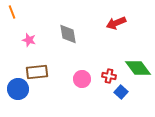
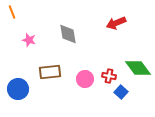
brown rectangle: moved 13 px right
pink circle: moved 3 px right
